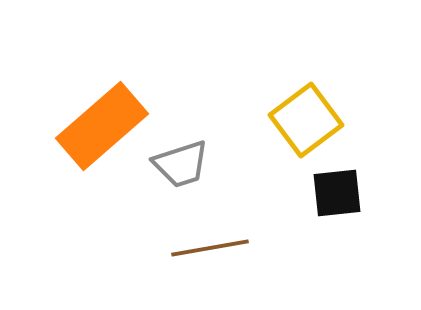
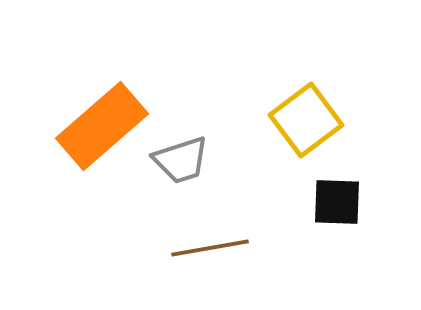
gray trapezoid: moved 4 px up
black square: moved 9 px down; rotated 8 degrees clockwise
